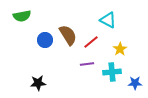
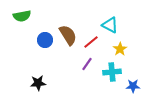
cyan triangle: moved 2 px right, 5 px down
purple line: rotated 48 degrees counterclockwise
blue star: moved 2 px left, 3 px down
